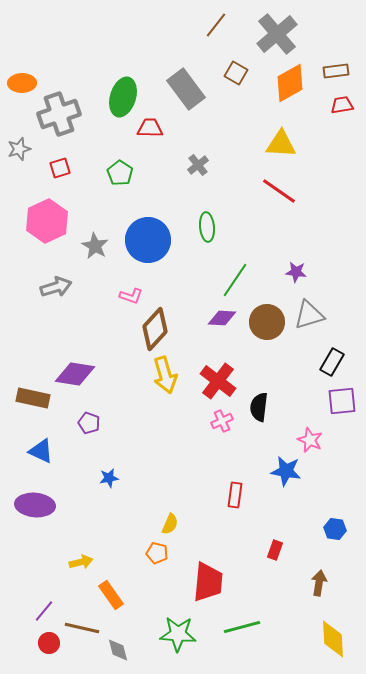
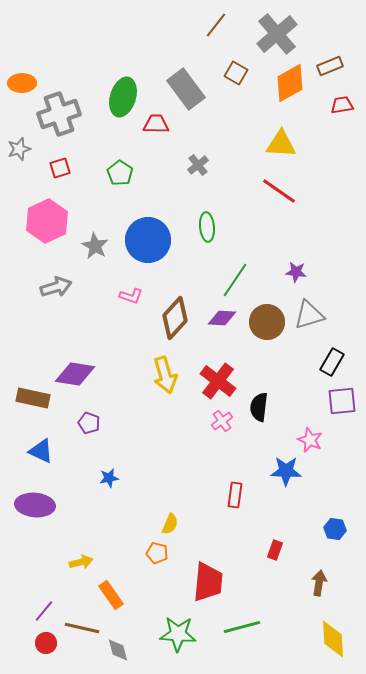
brown rectangle at (336, 71): moved 6 px left, 5 px up; rotated 15 degrees counterclockwise
red trapezoid at (150, 128): moved 6 px right, 4 px up
brown diamond at (155, 329): moved 20 px right, 11 px up
pink cross at (222, 421): rotated 10 degrees counterclockwise
blue star at (286, 471): rotated 8 degrees counterclockwise
red circle at (49, 643): moved 3 px left
